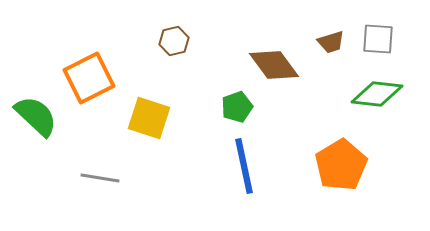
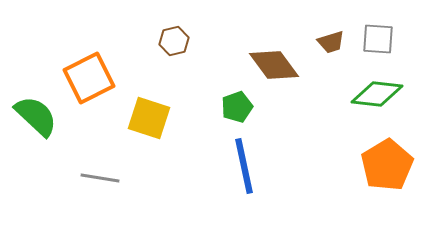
orange pentagon: moved 46 px right
